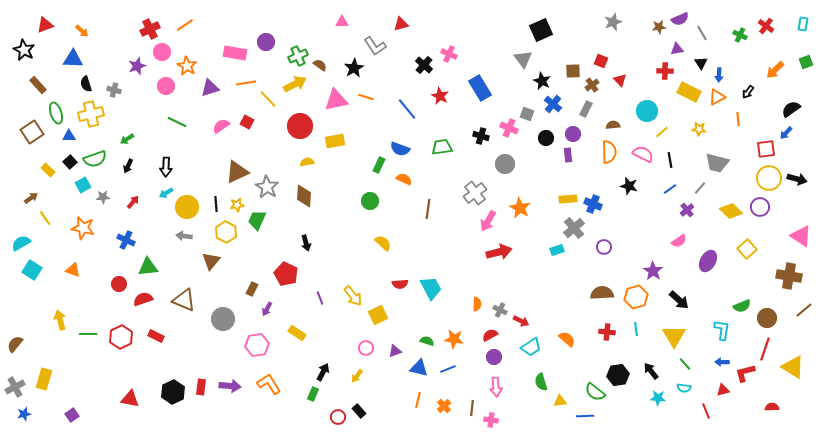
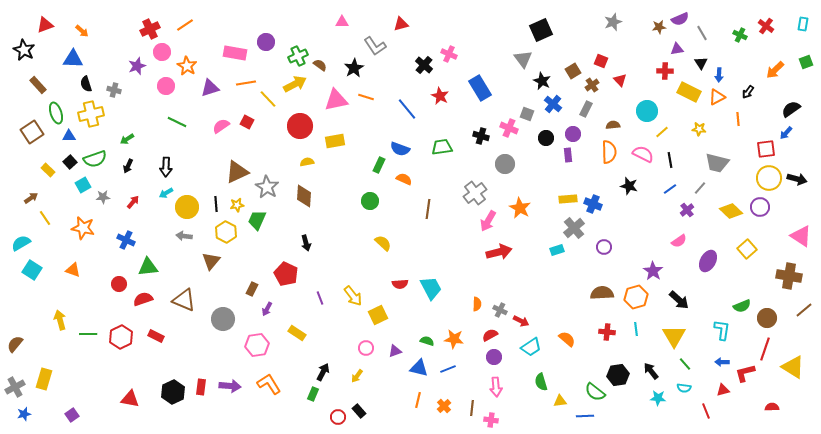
brown square at (573, 71): rotated 28 degrees counterclockwise
